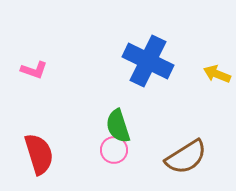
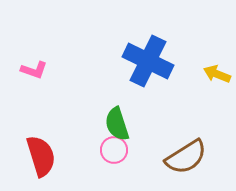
green semicircle: moved 1 px left, 2 px up
red semicircle: moved 2 px right, 2 px down
